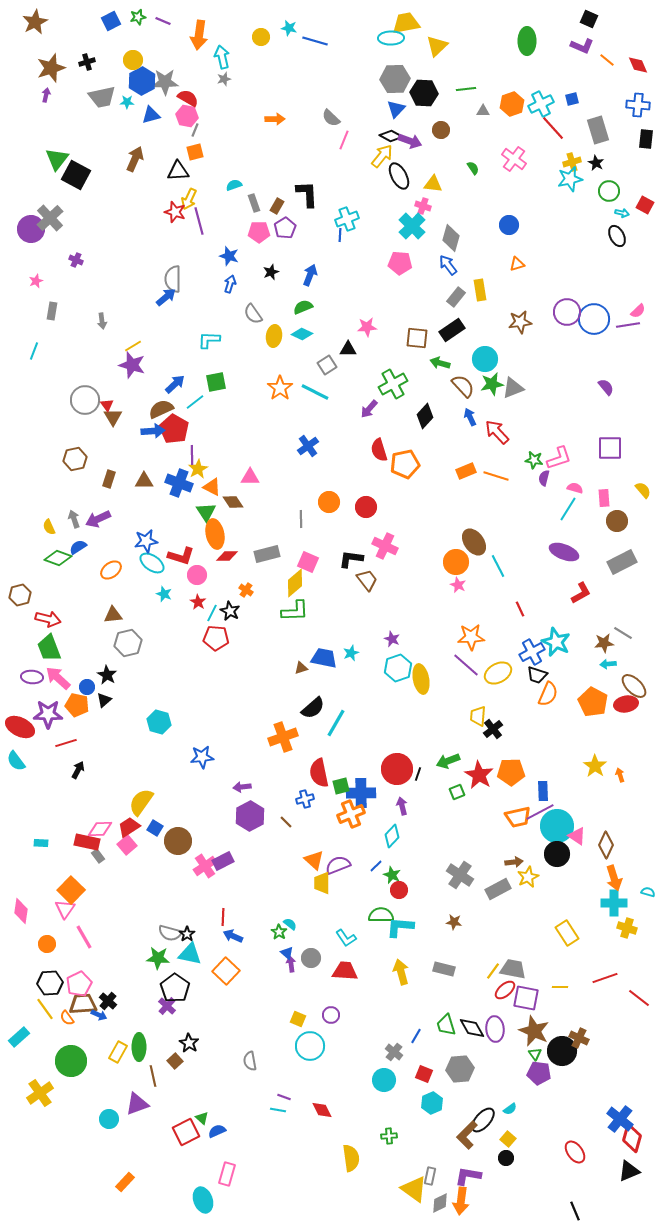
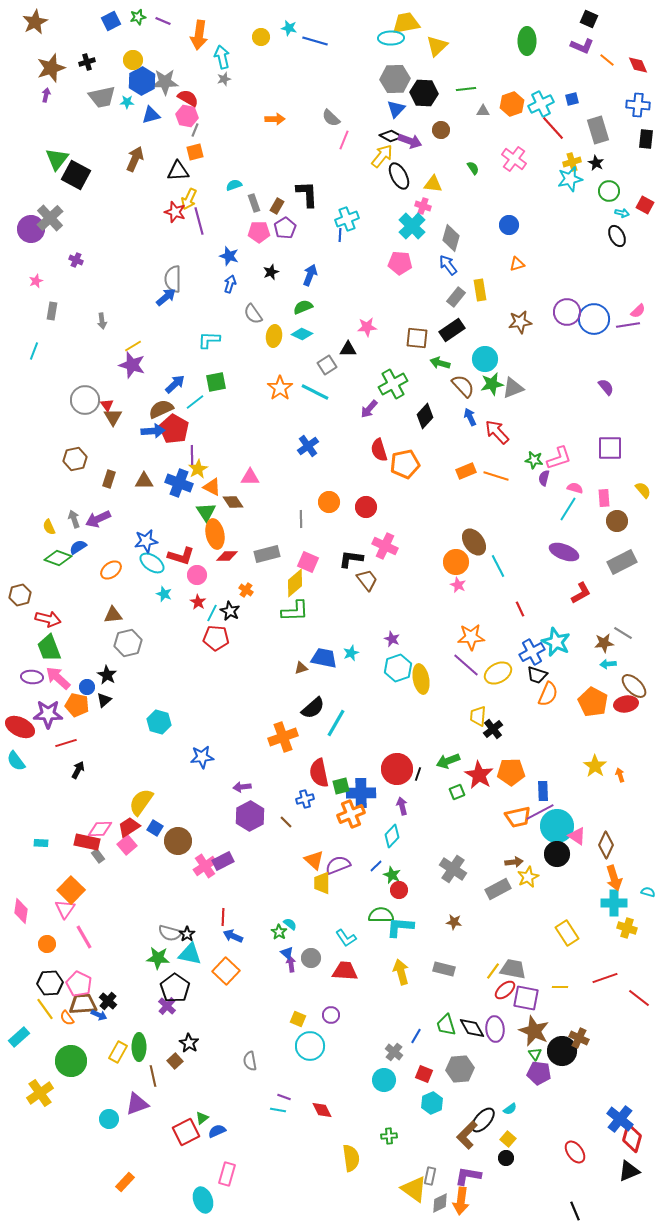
gray cross at (460, 875): moved 7 px left, 6 px up
pink pentagon at (79, 984): rotated 20 degrees counterclockwise
green triangle at (202, 1118): rotated 40 degrees clockwise
